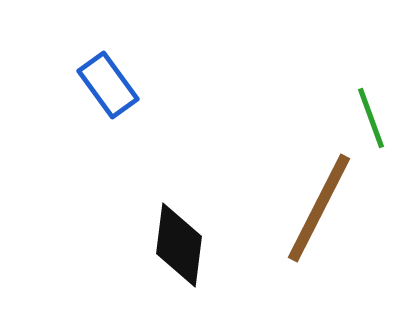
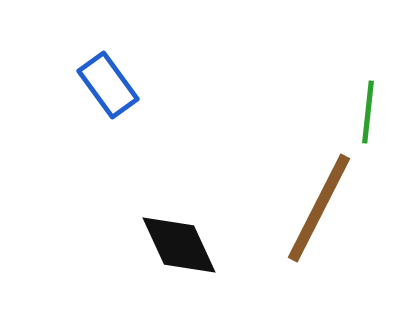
green line: moved 3 px left, 6 px up; rotated 26 degrees clockwise
black diamond: rotated 32 degrees counterclockwise
